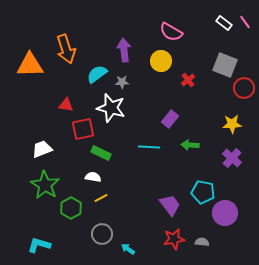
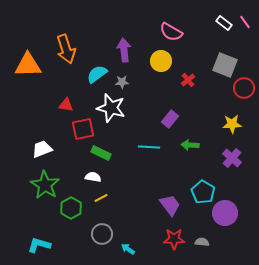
orange triangle: moved 2 px left
cyan pentagon: rotated 20 degrees clockwise
red star: rotated 10 degrees clockwise
